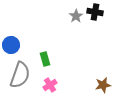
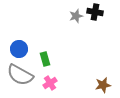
gray star: rotated 16 degrees clockwise
blue circle: moved 8 px right, 4 px down
gray semicircle: rotated 100 degrees clockwise
pink cross: moved 2 px up
